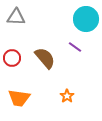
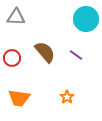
purple line: moved 1 px right, 8 px down
brown semicircle: moved 6 px up
orange star: moved 1 px down
